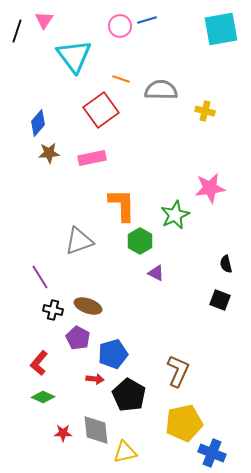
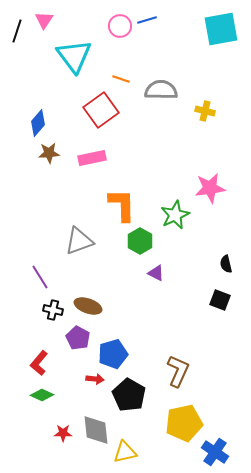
green diamond: moved 1 px left, 2 px up
blue cross: moved 3 px right, 1 px up; rotated 12 degrees clockwise
